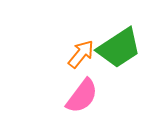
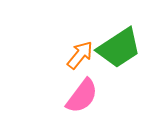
orange arrow: moved 1 px left, 1 px down
